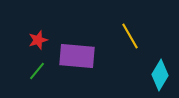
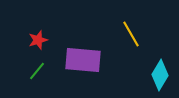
yellow line: moved 1 px right, 2 px up
purple rectangle: moved 6 px right, 4 px down
